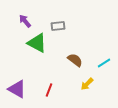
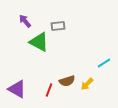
green triangle: moved 2 px right, 1 px up
brown semicircle: moved 8 px left, 21 px down; rotated 126 degrees clockwise
